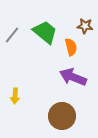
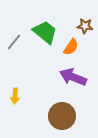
gray line: moved 2 px right, 7 px down
orange semicircle: rotated 48 degrees clockwise
